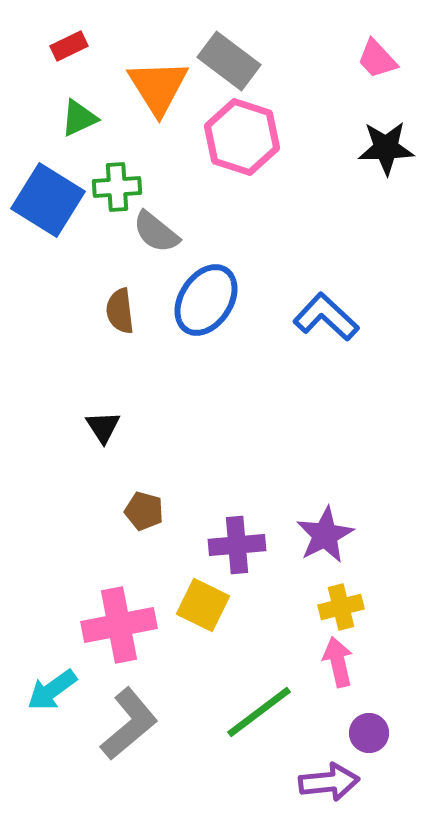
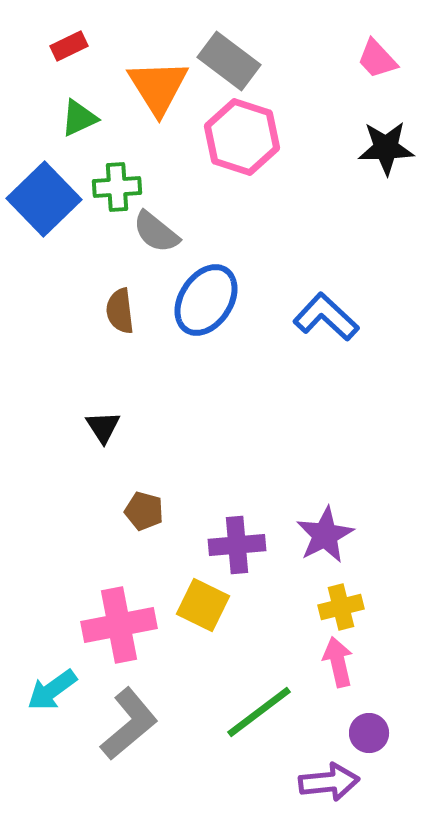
blue square: moved 4 px left, 1 px up; rotated 14 degrees clockwise
